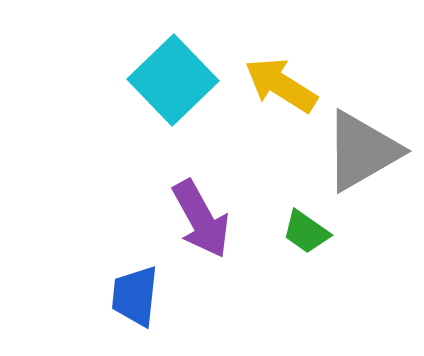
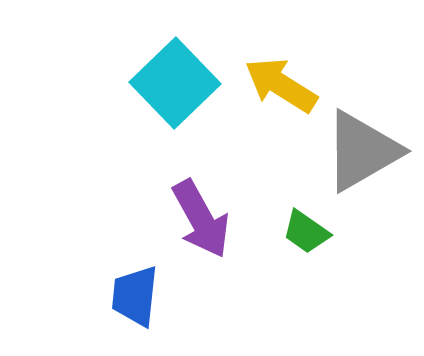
cyan square: moved 2 px right, 3 px down
